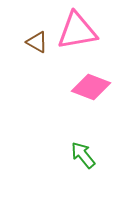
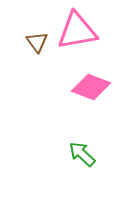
brown triangle: rotated 25 degrees clockwise
green arrow: moved 1 px left, 1 px up; rotated 8 degrees counterclockwise
